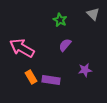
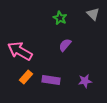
green star: moved 2 px up
pink arrow: moved 2 px left, 3 px down
purple star: moved 11 px down
orange rectangle: moved 5 px left; rotated 72 degrees clockwise
